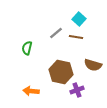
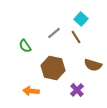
cyan square: moved 2 px right
gray line: moved 2 px left
brown line: rotated 48 degrees clockwise
green semicircle: moved 2 px left, 2 px up; rotated 48 degrees counterclockwise
brown hexagon: moved 8 px left, 4 px up
purple cross: rotated 24 degrees counterclockwise
